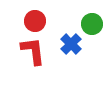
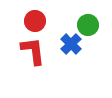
green circle: moved 4 px left, 1 px down
